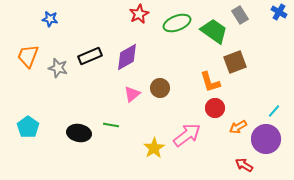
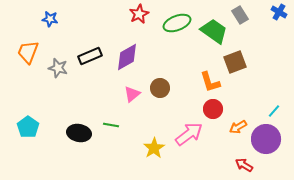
orange trapezoid: moved 4 px up
red circle: moved 2 px left, 1 px down
pink arrow: moved 2 px right, 1 px up
